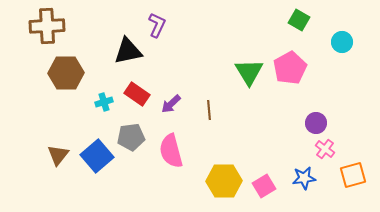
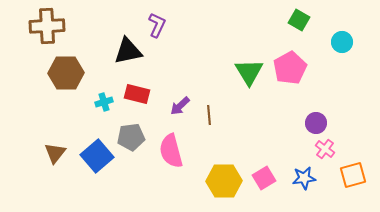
red rectangle: rotated 20 degrees counterclockwise
purple arrow: moved 9 px right, 2 px down
brown line: moved 5 px down
brown triangle: moved 3 px left, 2 px up
pink square: moved 8 px up
